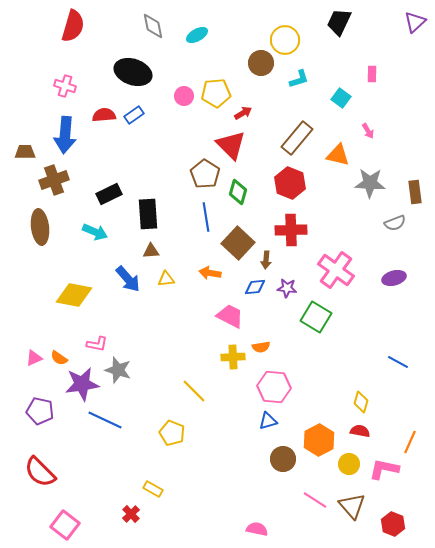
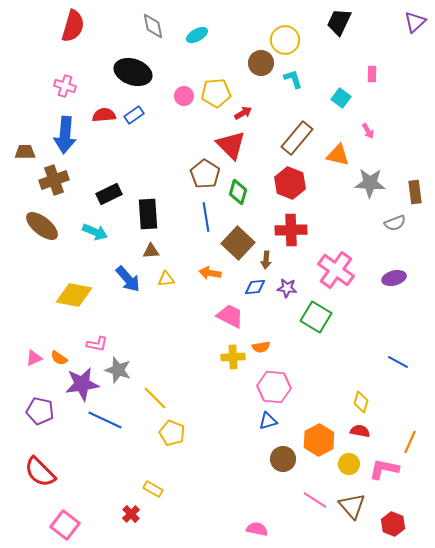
cyan L-shape at (299, 79): moved 6 px left; rotated 90 degrees counterclockwise
brown ellipse at (40, 227): moved 2 px right, 1 px up; rotated 44 degrees counterclockwise
yellow line at (194, 391): moved 39 px left, 7 px down
